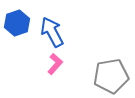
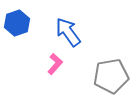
blue arrow: moved 16 px right; rotated 8 degrees counterclockwise
